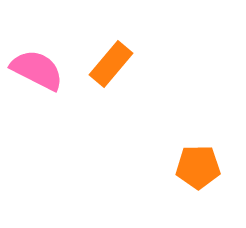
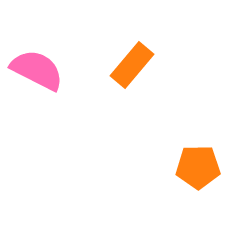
orange rectangle: moved 21 px right, 1 px down
